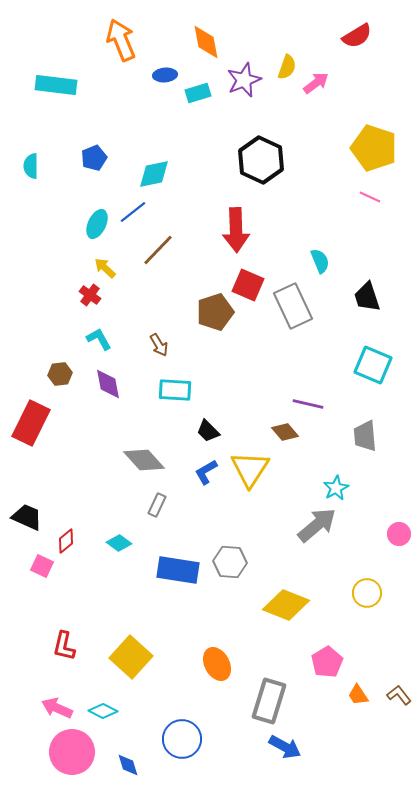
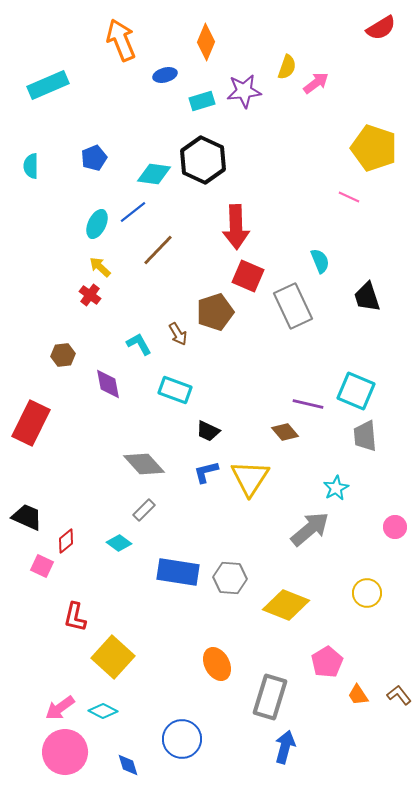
red semicircle at (357, 36): moved 24 px right, 8 px up
orange diamond at (206, 42): rotated 33 degrees clockwise
blue ellipse at (165, 75): rotated 10 degrees counterclockwise
purple star at (244, 80): moved 11 px down; rotated 16 degrees clockwise
cyan rectangle at (56, 85): moved 8 px left; rotated 30 degrees counterclockwise
cyan rectangle at (198, 93): moved 4 px right, 8 px down
black hexagon at (261, 160): moved 58 px left
cyan diamond at (154, 174): rotated 20 degrees clockwise
pink line at (370, 197): moved 21 px left
red arrow at (236, 230): moved 3 px up
yellow arrow at (105, 268): moved 5 px left, 1 px up
red square at (248, 285): moved 9 px up
cyan L-shape at (99, 339): moved 40 px right, 5 px down
brown arrow at (159, 345): moved 19 px right, 11 px up
cyan square at (373, 365): moved 17 px left, 26 px down
brown hexagon at (60, 374): moved 3 px right, 19 px up
cyan rectangle at (175, 390): rotated 16 degrees clockwise
black trapezoid at (208, 431): rotated 20 degrees counterclockwise
gray diamond at (144, 460): moved 4 px down
yellow triangle at (250, 469): moved 9 px down
blue L-shape at (206, 472): rotated 16 degrees clockwise
gray rectangle at (157, 505): moved 13 px left, 5 px down; rotated 20 degrees clockwise
gray arrow at (317, 525): moved 7 px left, 4 px down
pink circle at (399, 534): moved 4 px left, 7 px up
gray hexagon at (230, 562): moved 16 px down
blue rectangle at (178, 570): moved 2 px down
red L-shape at (64, 646): moved 11 px right, 29 px up
yellow square at (131, 657): moved 18 px left
gray rectangle at (269, 701): moved 1 px right, 4 px up
pink arrow at (57, 708): moved 3 px right; rotated 60 degrees counterclockwise
blue arrow at (285, 747): rotated 104 degrees counterclockwise
pink circle at (72, 752): moved 7 px left
